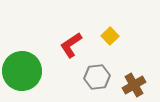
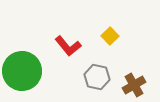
red L-shape: moved 3 px left, 1 px down; rotated 96 degrees counterclockwise
gray hexagon: rotated 20 degrees clockwise
